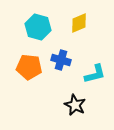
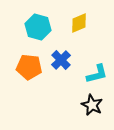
blue cross: rotated 30 degrees clockwise
cyan L-shape: moved 2 px right
black star: moved 17 px right
